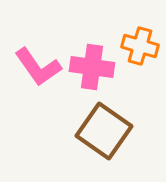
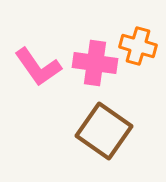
orange cross: moved 2 px left
pink cross: moved 3 px right, 4 px up
